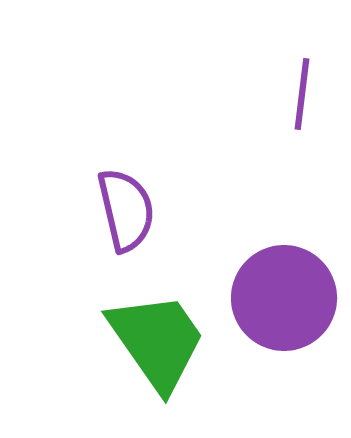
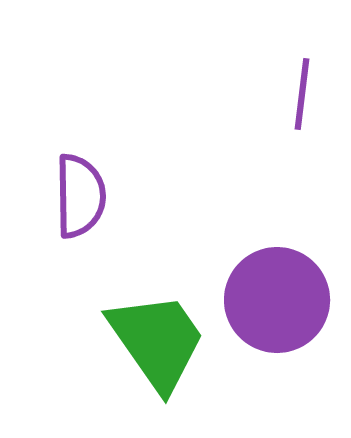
purple semicircle: moved 46 px left, 14 px up; rotated 12 degrees clockwise
purple circle: moved 7 px left, 2 px down
